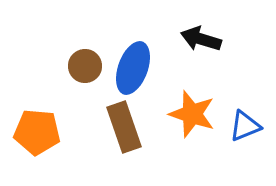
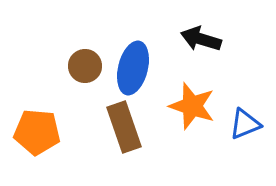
blue ellipse: rotated 6 degrees counterclockwise
orange star: moved 8 px up
blue triangle: moved 2 px up
